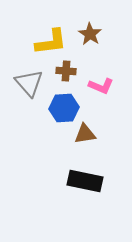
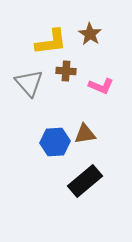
blue hexagon: moved 9 px left, 34 px down
black rectangle: rotated 52 degrees counterclockwise
